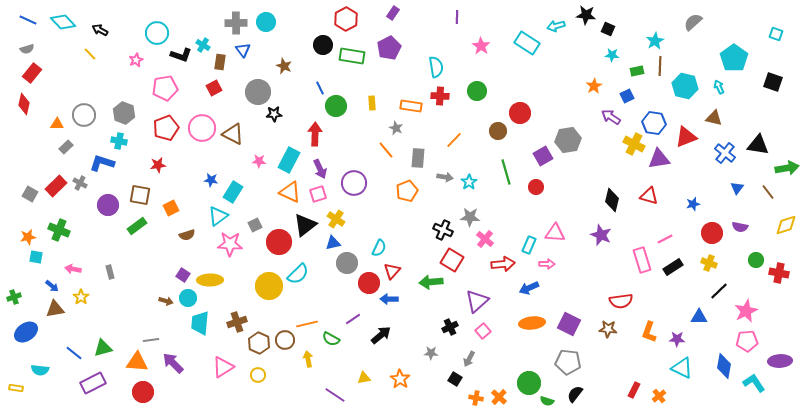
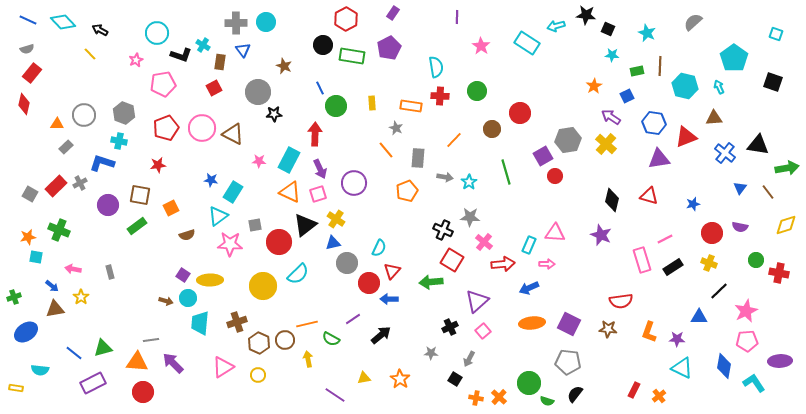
cyan star at (655, 41): moved 8 px left, 8 px up; rotated 18 degrees counterclockwise
pink pentagon at (165, 88): moved 2 px left, 4 px up
brown triangle at (714, 118): rotated 18 degrees counterclockwise
brown circle at (498, 131): moved 6 px left, 2 px up
yellow cross at (634, 144): moved 28 px left; rotated 15 degrees clockwise
gray cross at (80, 183): rotated 32 degrees clockwise
red circle at (536, 187): moved 19 px right, 11 px up
blue triangle at (737, 188): moved 3 px right
gray square at (255, 225): rotated 16 degrees clockwise
pink cross at (485, 239): moved 1 px left, 3 px down
yellow circle at (269, 286): moved 6 px left
